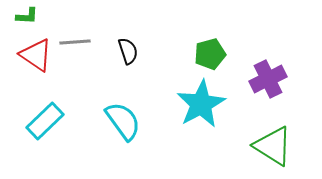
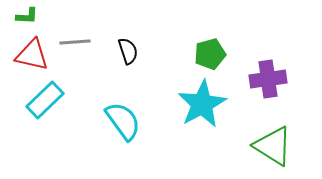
red triangle: moved 4 px left; rotated 21 degrees counterclockwise
purple cross: rotated 18 degrees clockwise
cyan star: moved 1 px right
cyan rectangle: moved 21 px up
